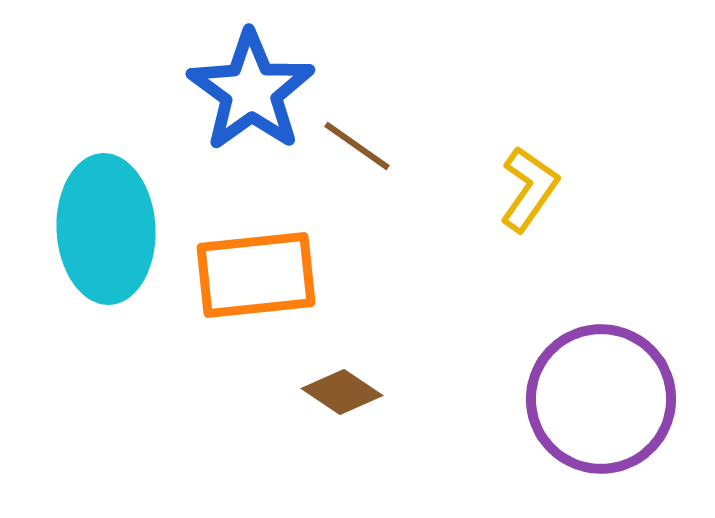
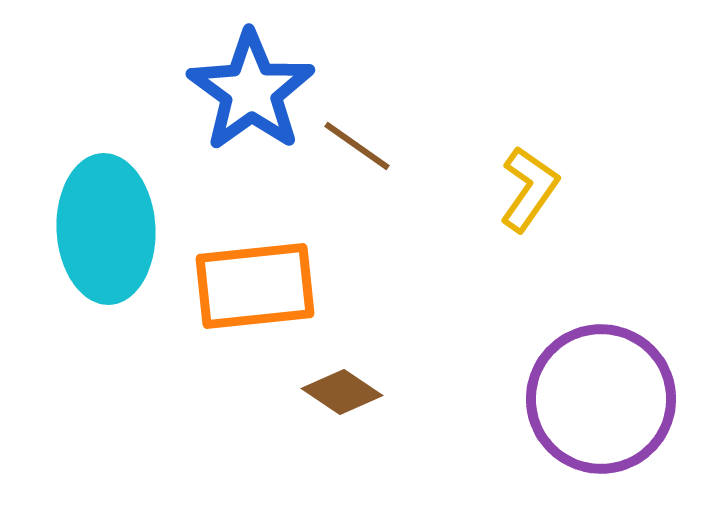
orange rectangle: moved 1 px left, 11 px down
